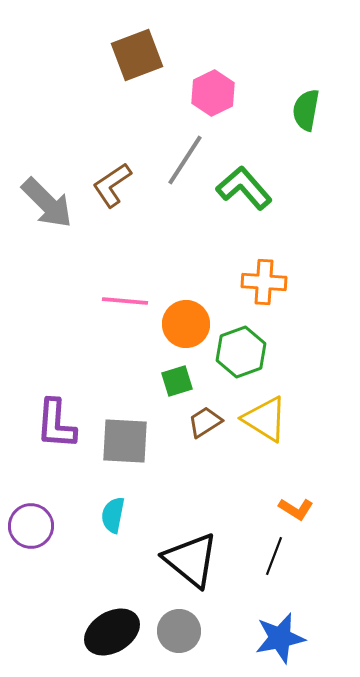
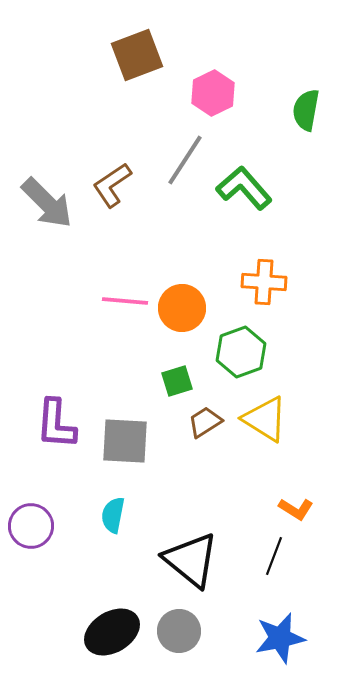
orange circle: moved 4 px left, 16 px up
